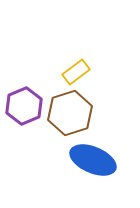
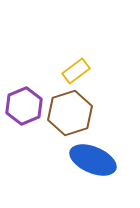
yellow rectangle: moved 1 px up
